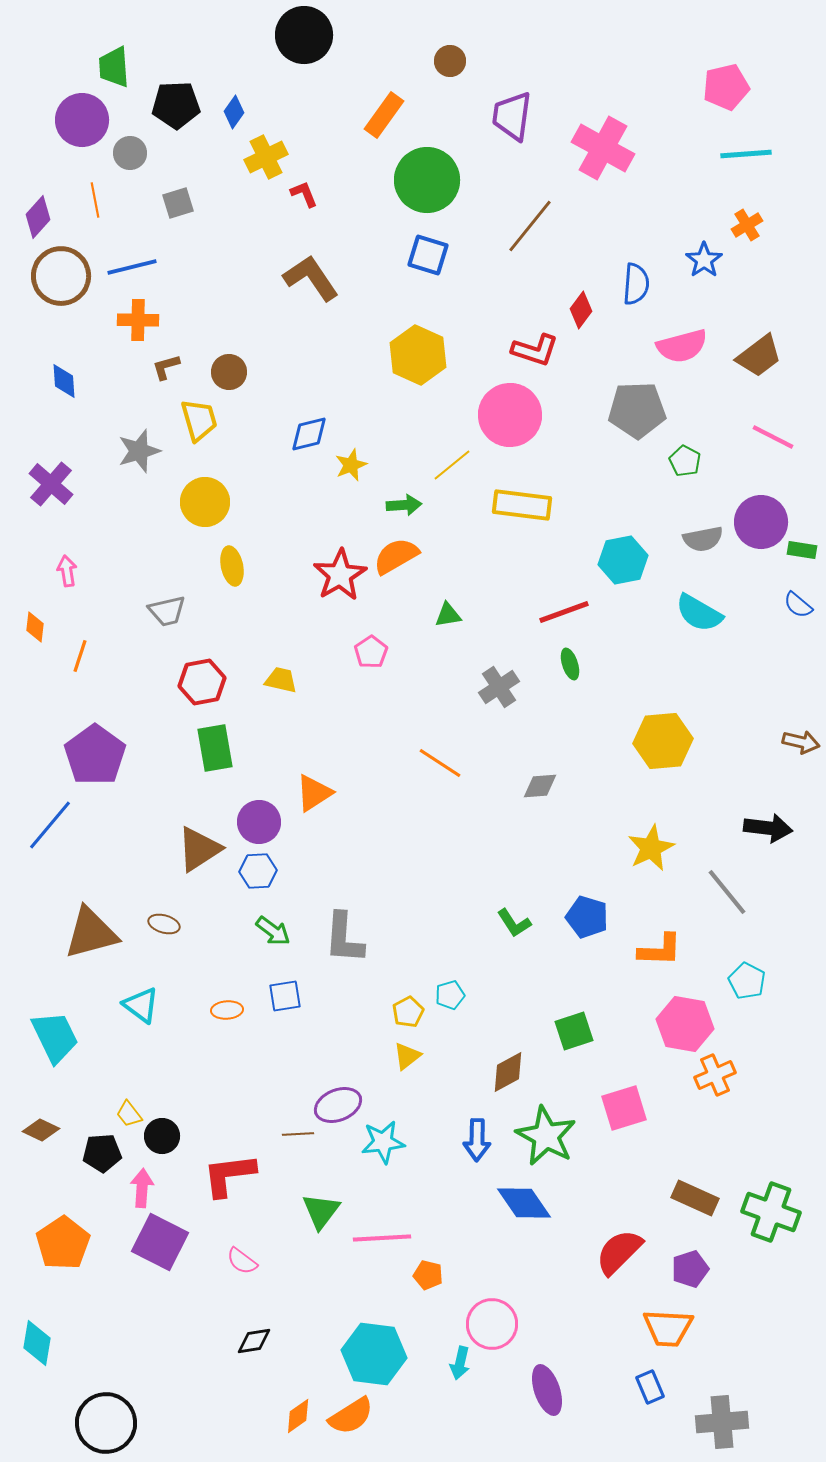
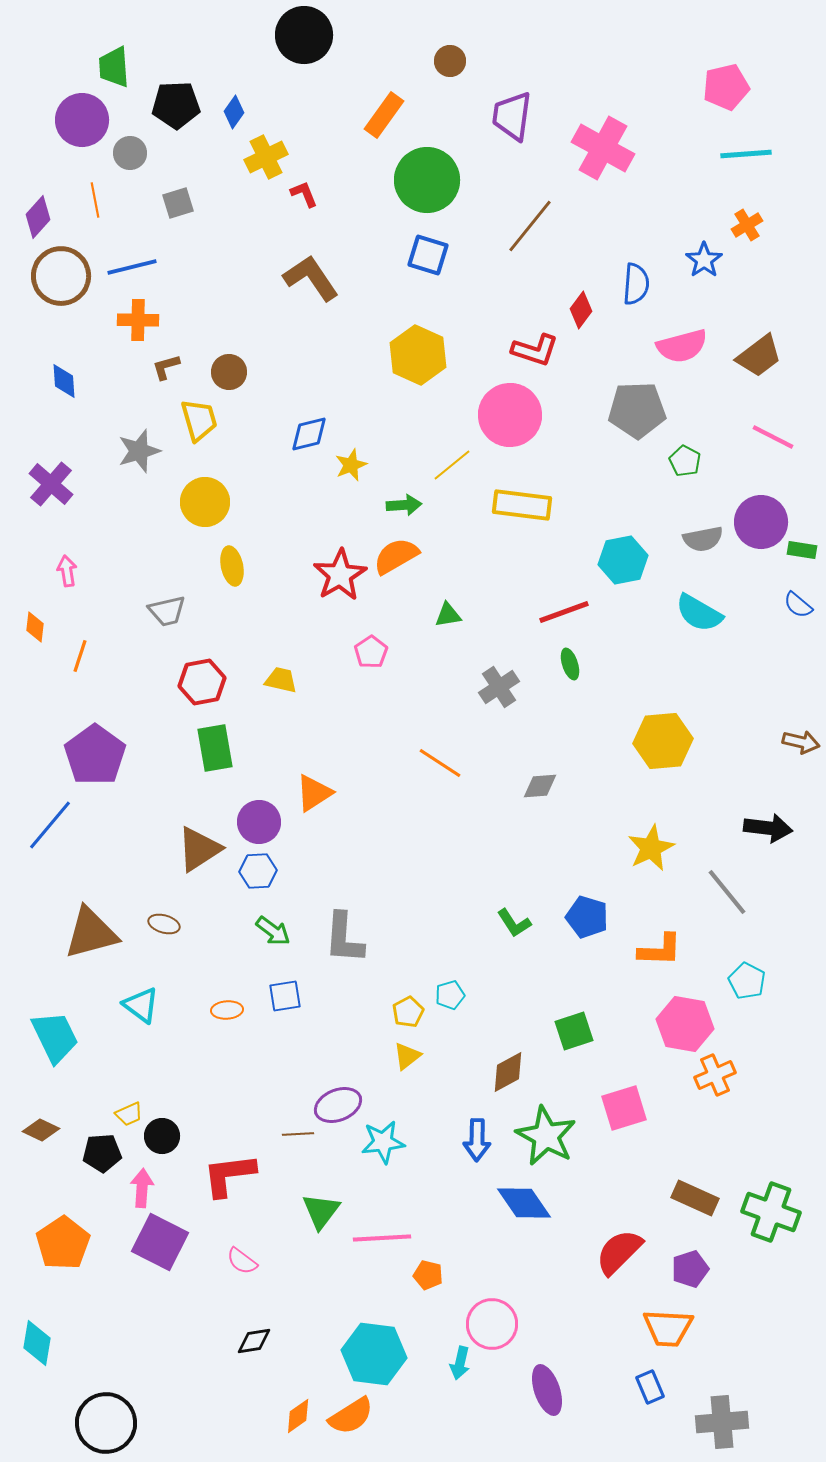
yellow trapezoid at (129, 1114): rotated 76 degrees counterclockwise
